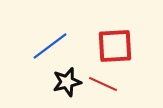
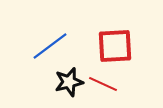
black star: moved 2 px right
